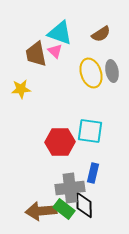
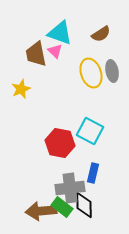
yellow star: rotated 18 degrees counterclockwise
cyan square: rotated 20 degrees clockwise
red hexagon: moved 1 px down; rotated 12 degrees clockwise
green rectangle: moved 2 px left, 2 px up
